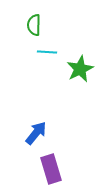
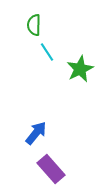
cyan line: rotated 54 degrees clockwise
purple rectangle: rotated 24 degrees counterclockwise
